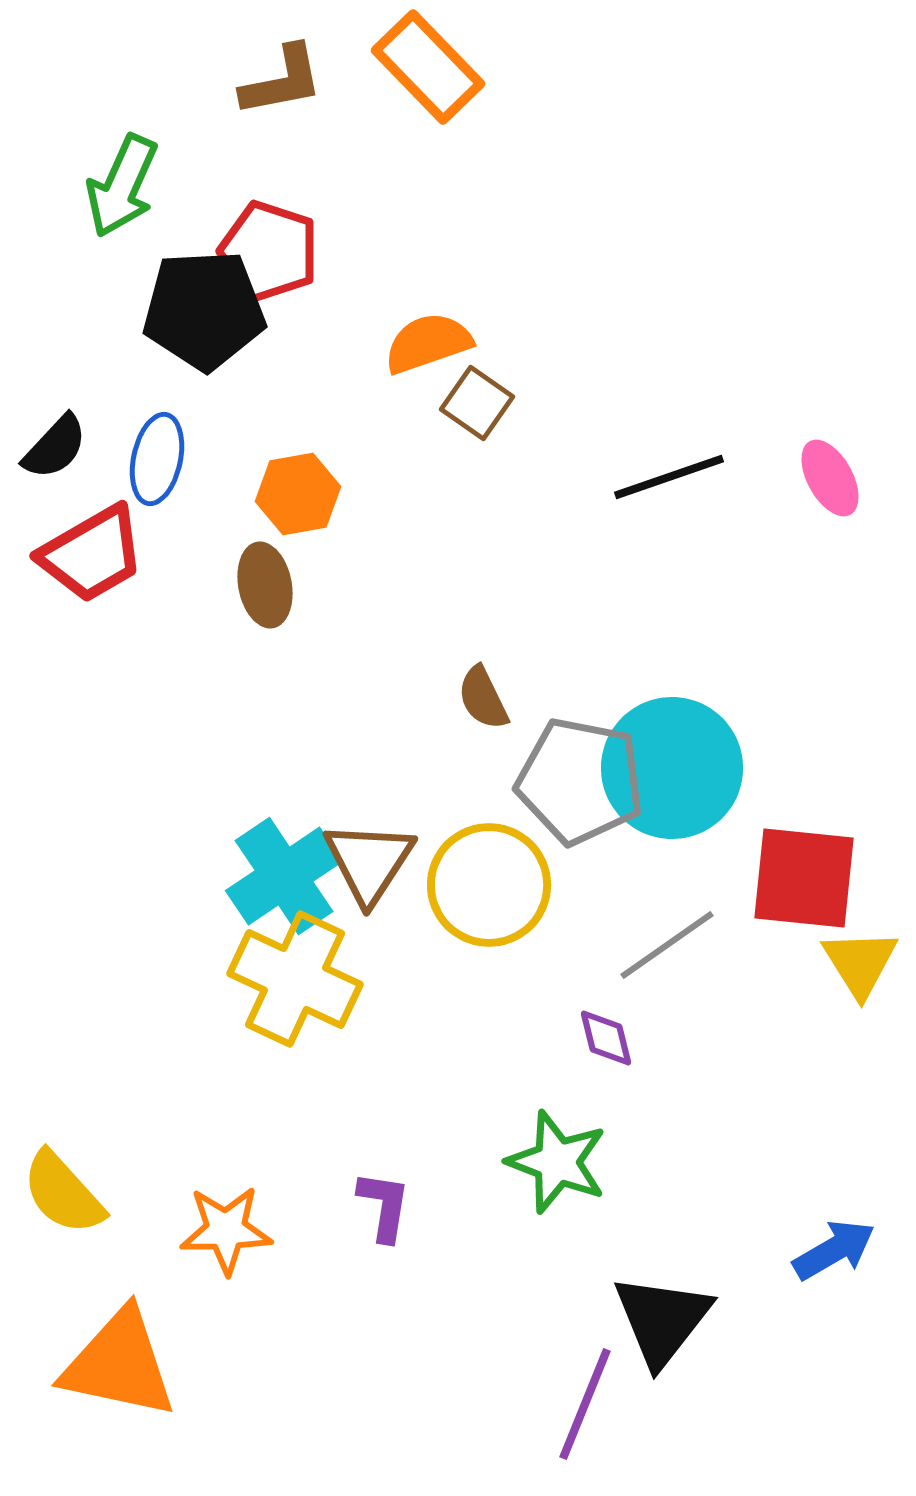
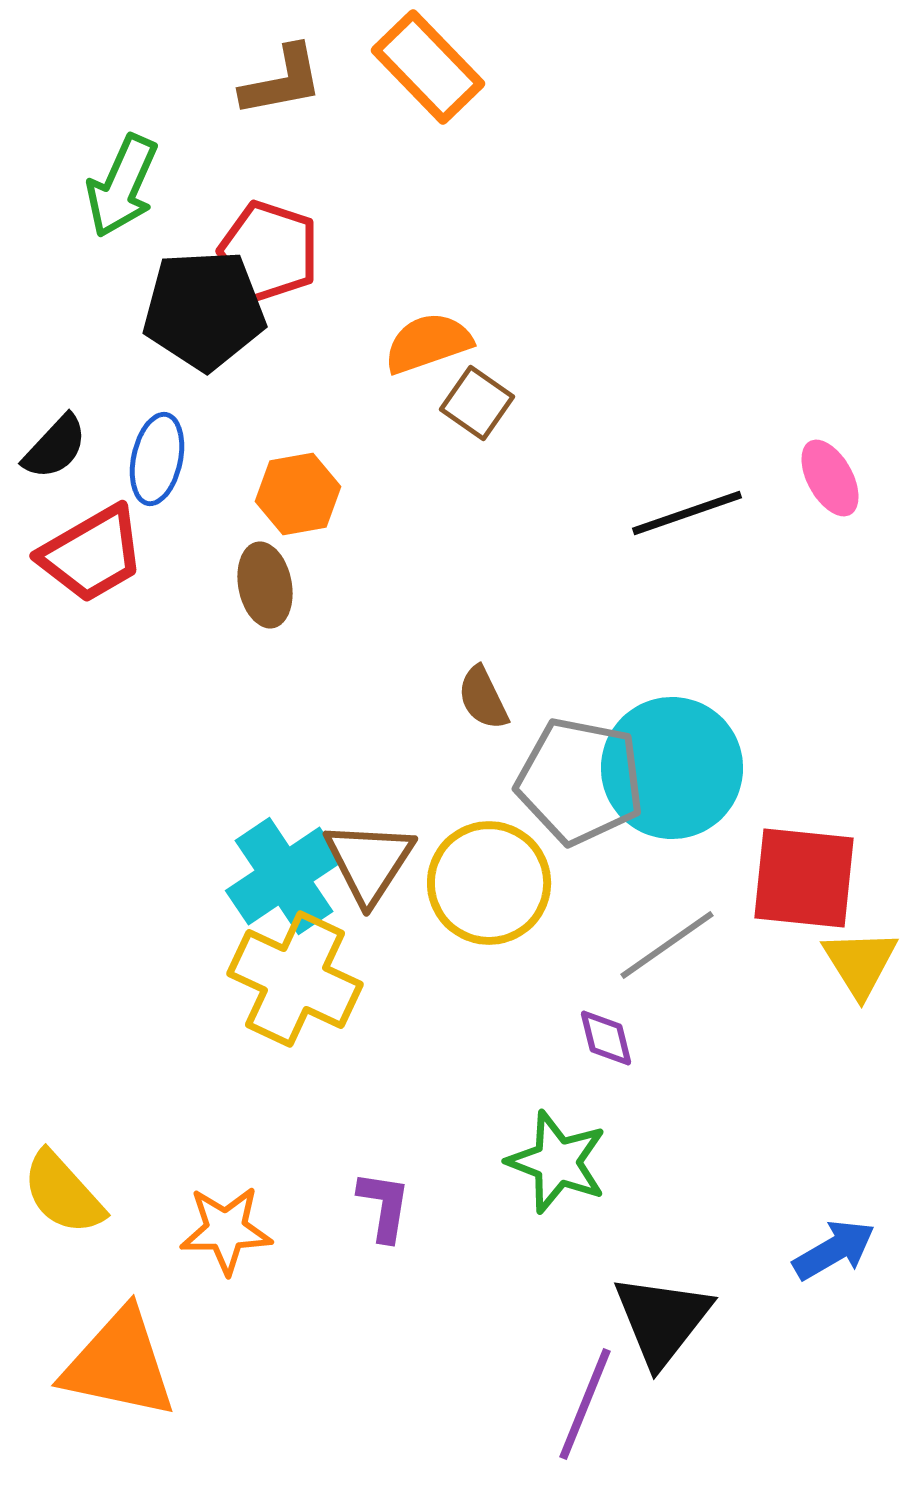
black line: moved 18 px right, 36 px down
yellow circle: moved 2 px up
